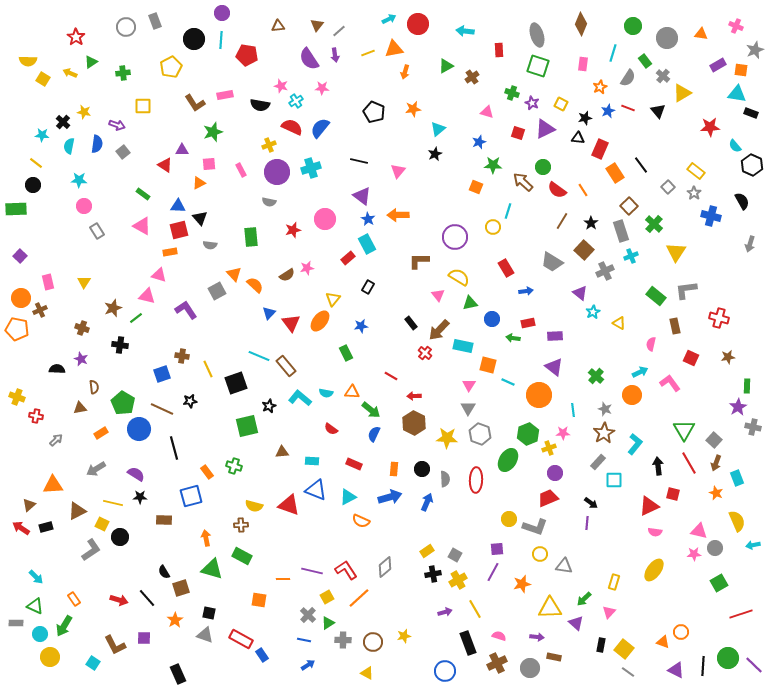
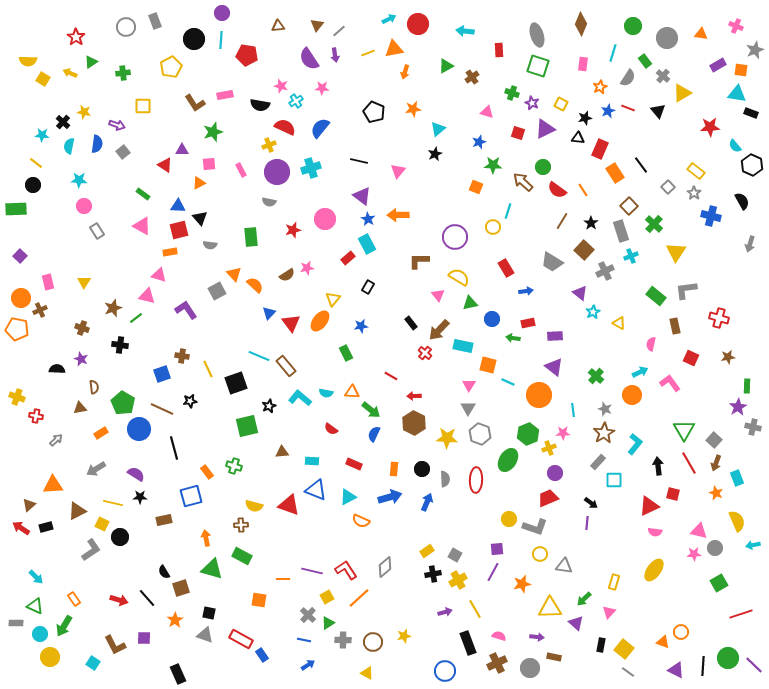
red semicircle at (292, 127): moved 7 px left
brown rectangle at (164, 520): rotated 14 degrees counterclockwise
